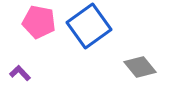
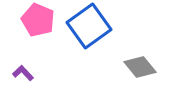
pink pentagon: moved 1 px left, 2 px up; rotated 12 degrees clockwise
purple L-shape: moved 3 px right
